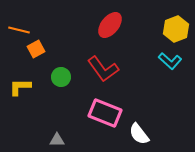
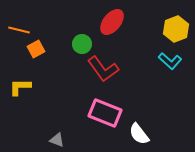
red ellipse: moved 2 px right, 3 px up
green circle: moved 21 px right, 33 px up
gray triangle: rotated 21 degrees clockwise
